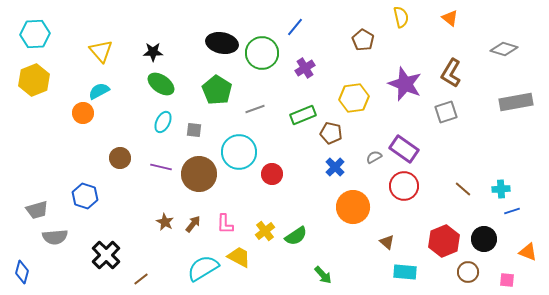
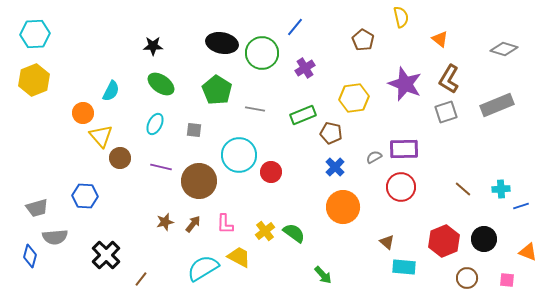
orange triangle at (450, 18): moved 10 px left, 21 px down
yellow triangle at (101, 51): moved 85 px down
black star at (153, 52): moved 6 px up
brown L-shape at (451, 73): moved 2 px left, 6 px down
cyan semicircle at (99, 91): moved 12 px right; rotated 145 degrees clockwise
gray rectangle at (516, 102): moved 19 px left, 3 px down; rotated 12 degrees counterclockwise
gray line at (255, 109): rotated 30 degrees clockwise
cyan ellipse at (163, 122): moved 8 px left, 2 px down
purple rectangle at (404, 149): rotated 36 degrees counterclockwise
cyan circle at (239, 152): moved 3 px down
brown circle at (199, 174): moved 7 px down
red circle at (272, 174): moved 1 px left, 2 px up
red circle at (404, 186): moved 3 px left, 1 px down
blue hexagon at (85, 196): rotated 15 degrees counterclockwise
orange circle at (353, 207): moved 10 px left
gray trapezoid at (37, 210): moved 2 px up
blue line at (512, 211): moved 9 px right, 5 px up
brown star at (165, 222): rotated 30 degrees clockwise
green semicircle at (296, 236): moved 2 px left, 3 px up; rotated 110 degrees counterclockwise
blue diamond at (22, 272): moved 8 px right, 16 px up
cyan rectangle at (405, 272): moved 1 px left, 5 px up
brown circle at (468, 272): moved 1 px left, 6 px down
brown line at (141, 279): rotated 14 degrees counterclockwise
